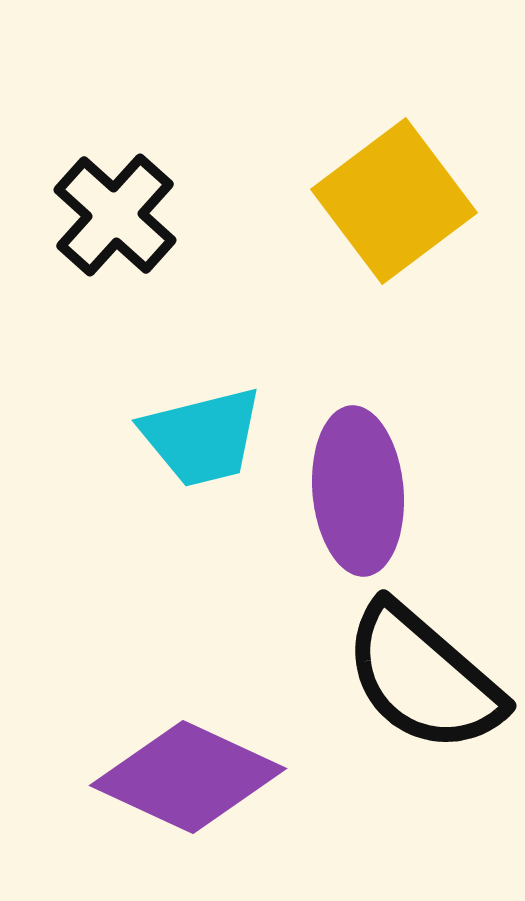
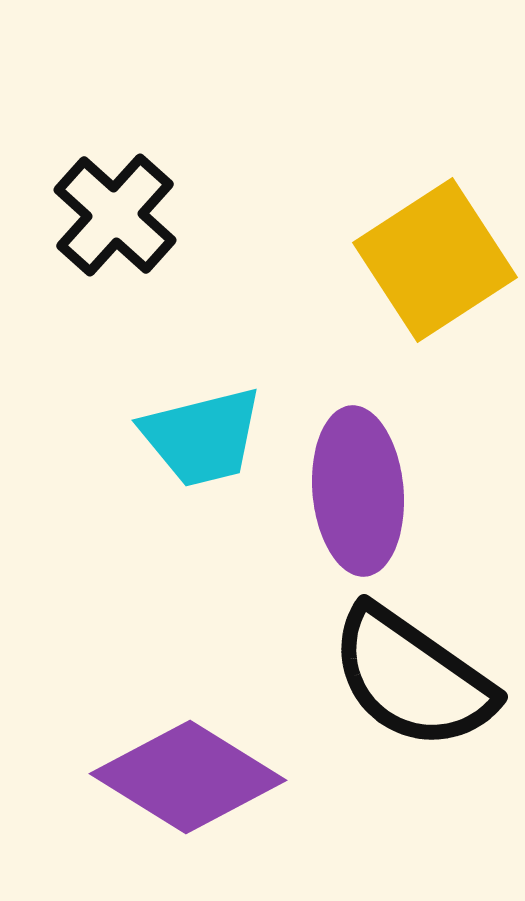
yellow square: moved 41 px right, 59 px down; rotated 4 degrees clockwise
black semicircle: moved 11 px left; rotated 6 degrees counterclockwise
purple diamond: rotated 7 degrees clockwise
